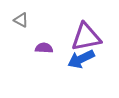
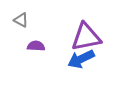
purple semicircle: moved 8 px left, 2 px up
